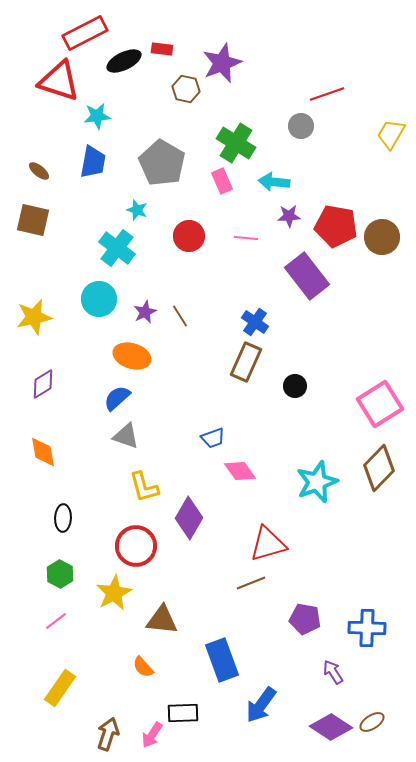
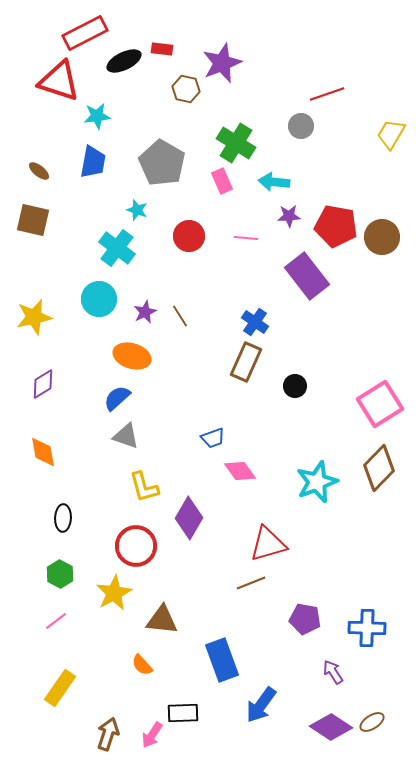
orange semicircle at (143, 667): moved 1 px left, 2 px up
